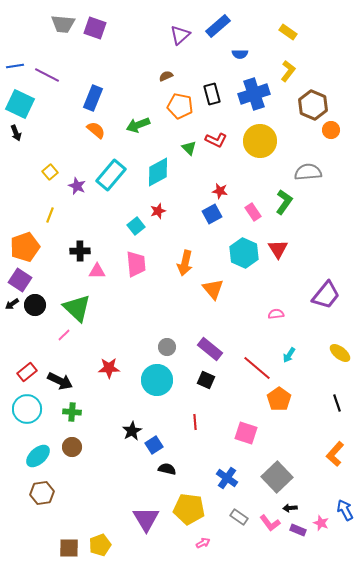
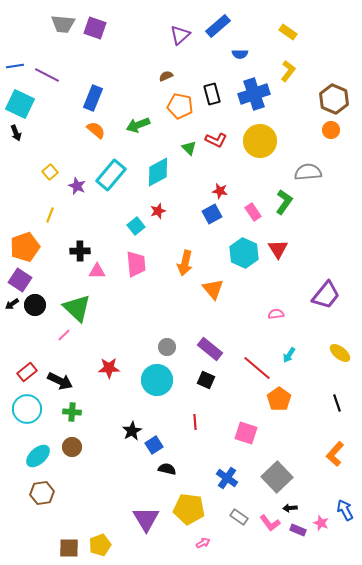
brown hexagon at (313, 105): moved 21 px right, 6 px up
